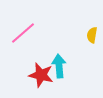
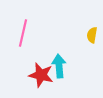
pink line: rotated 36 degrees counterclockwise
